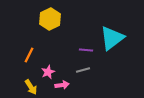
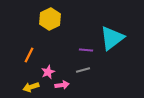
yellow arrow: rotated 105 degrees clockwise
